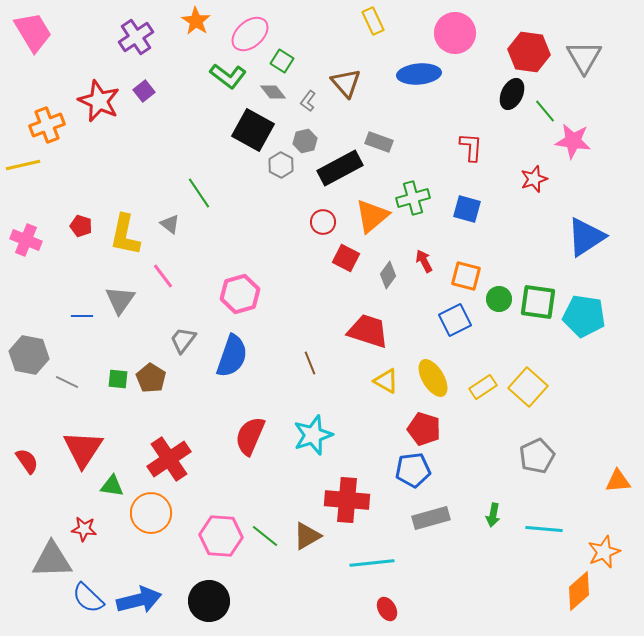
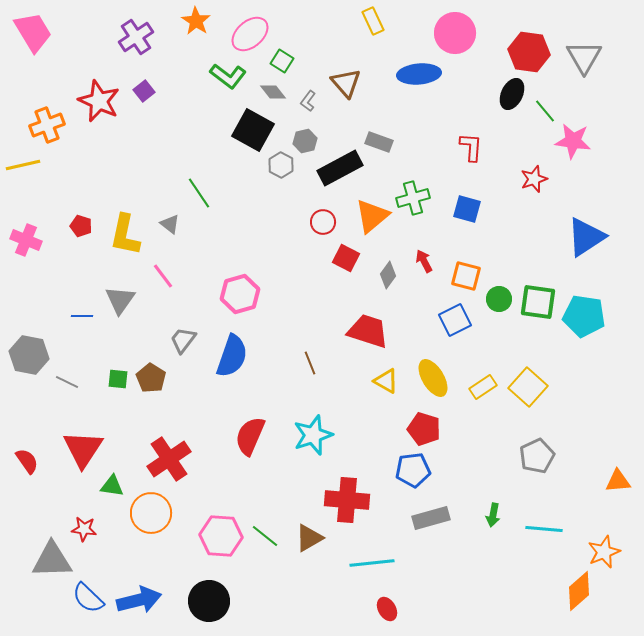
brown triangle at (307, 536): moved 2 px right, 2 px down
